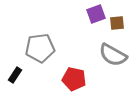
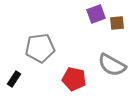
gray semicircle: moved 1 px left, 10 px down
black rectangle: moved 1 px left, 4 px down
